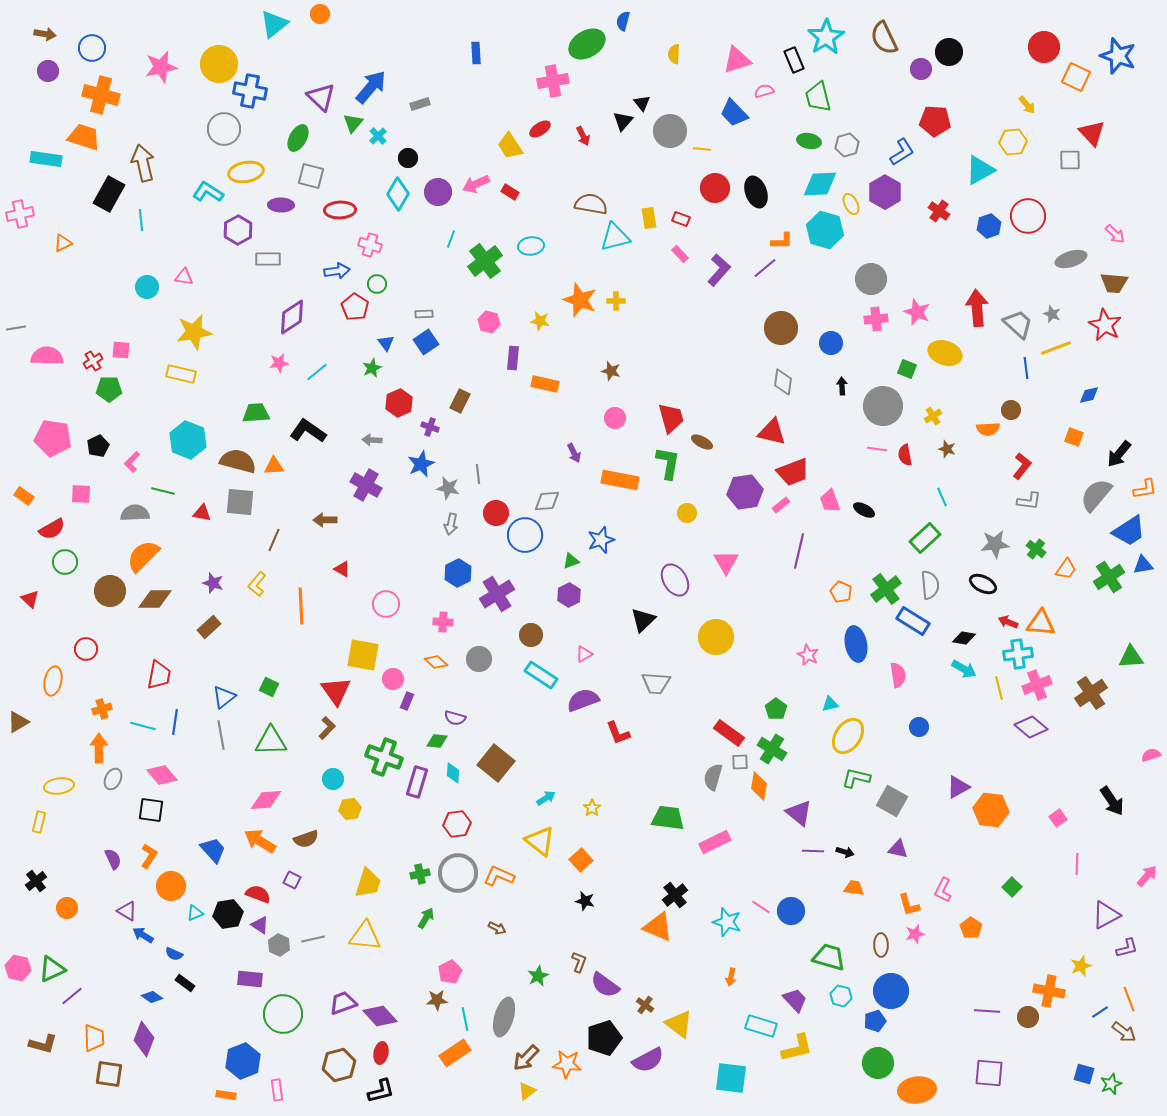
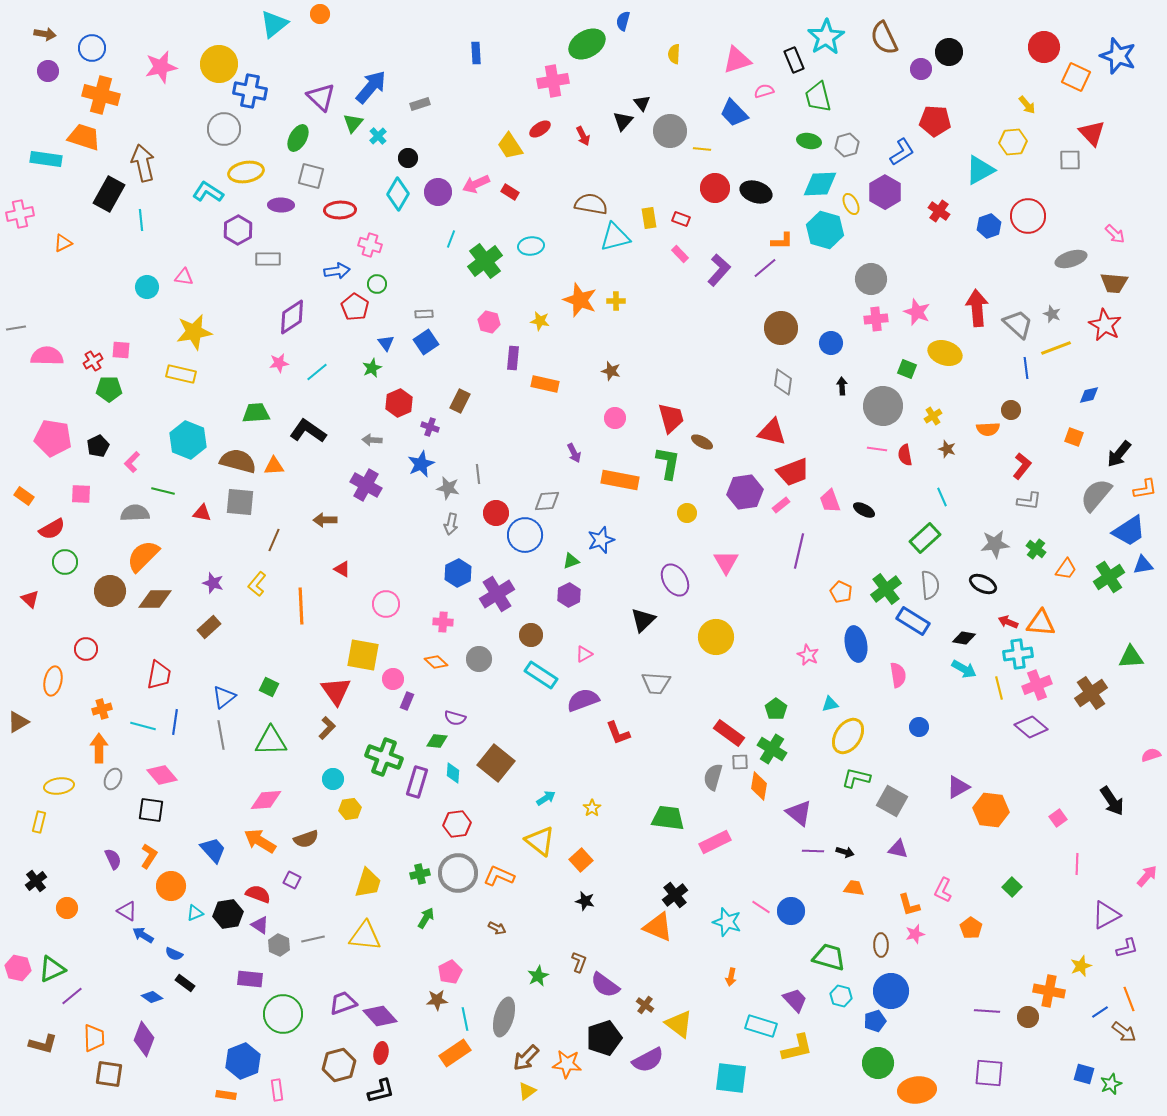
black ellipse at (756, 192): rotated 52 degrees counterclockwise
